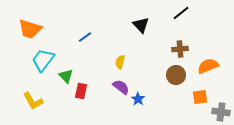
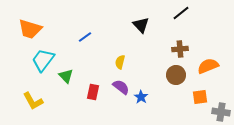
red rectangle: moved 12 px right, 1 px down
blue star: moved 3 px right, 2 px up
